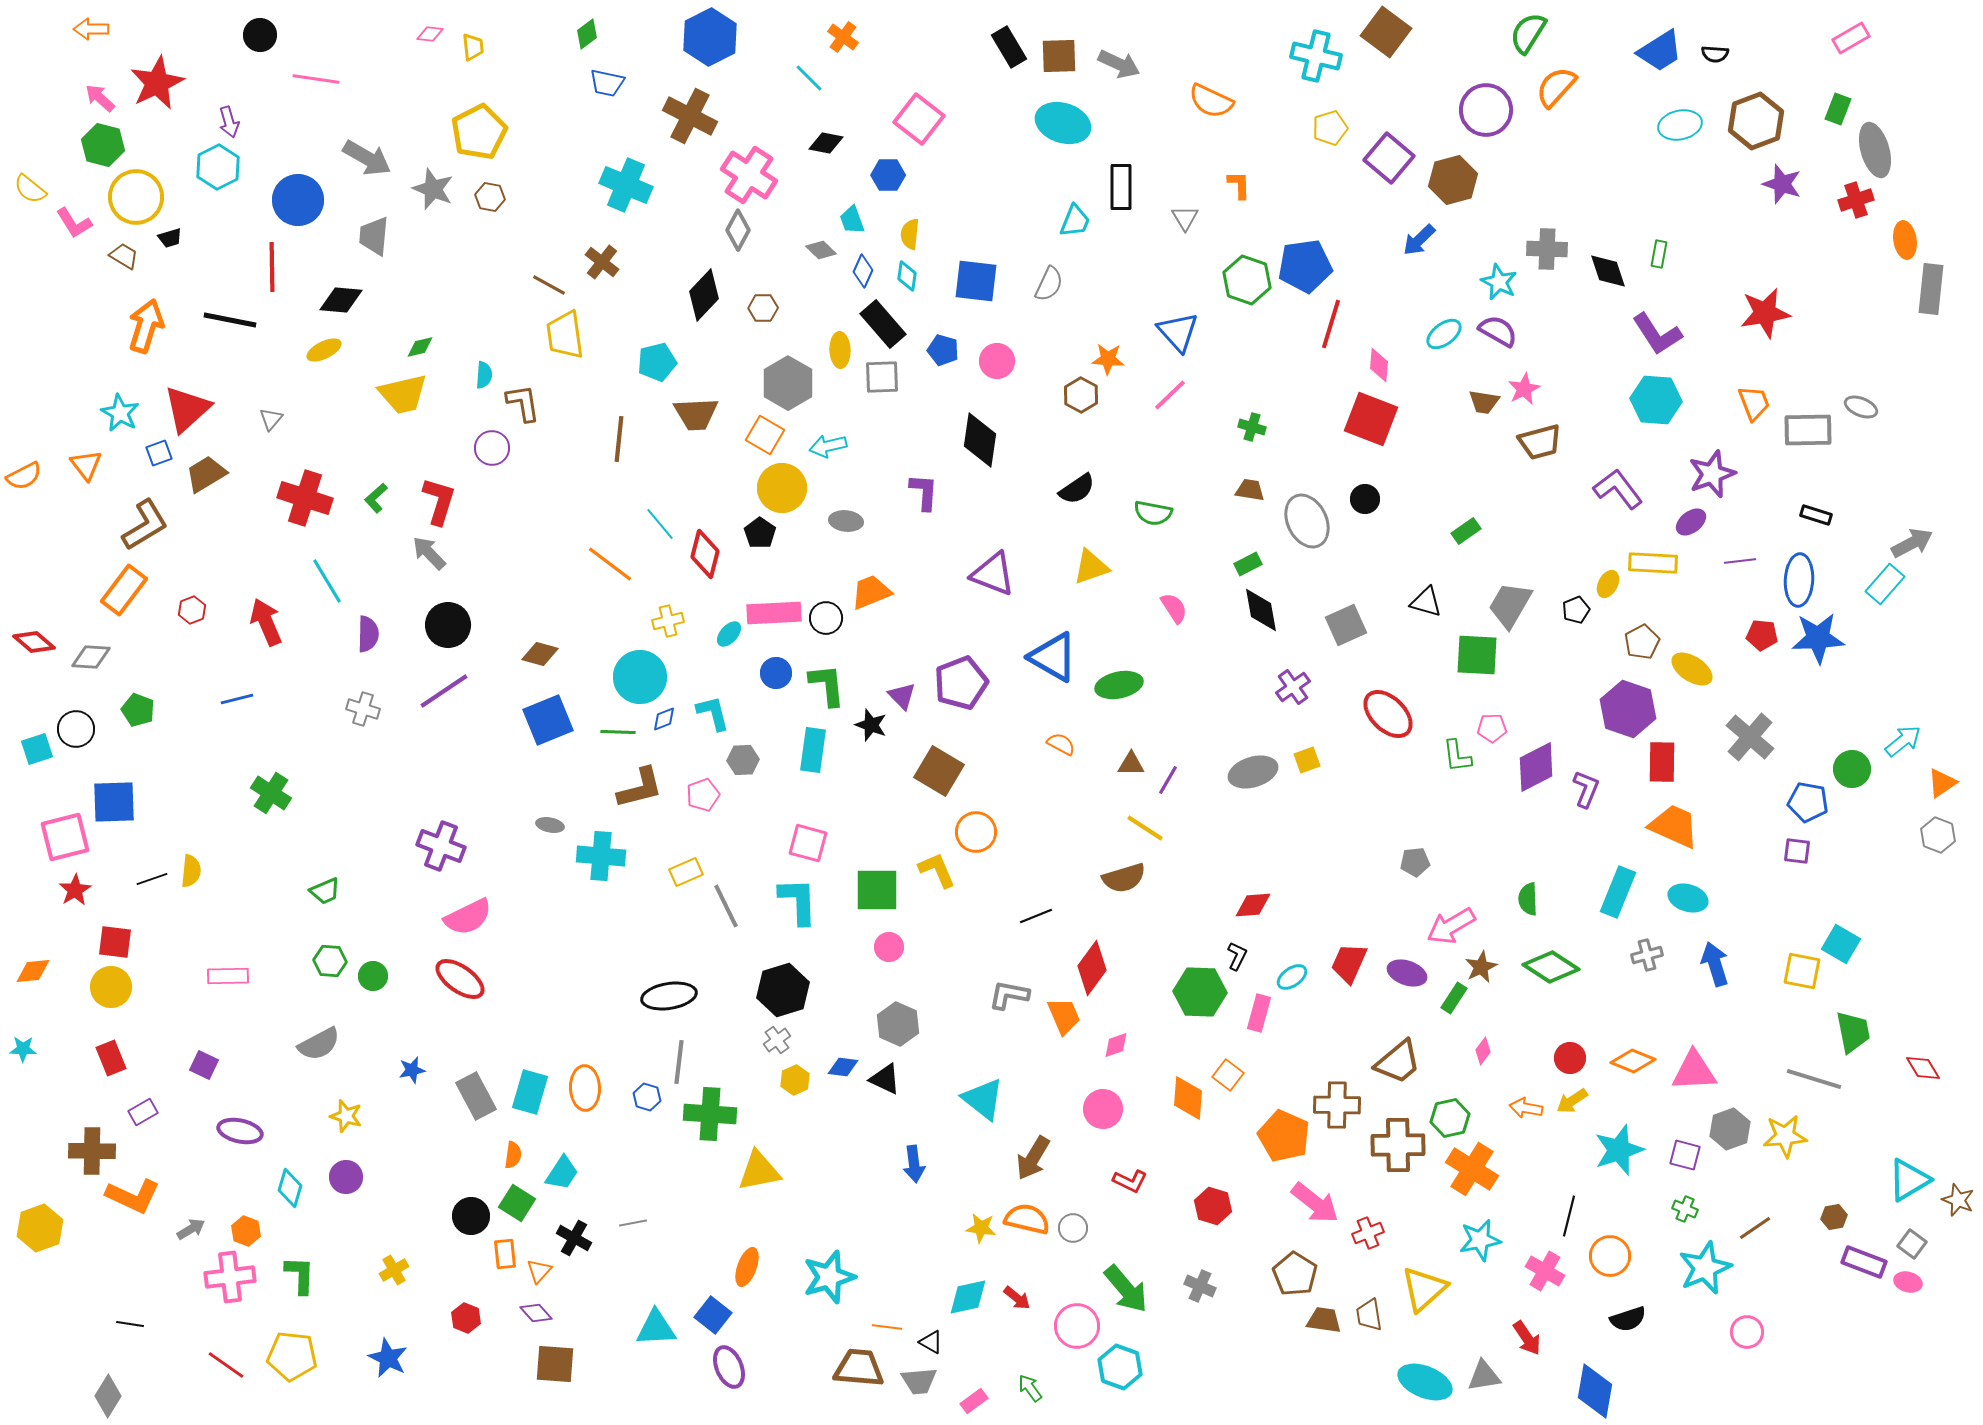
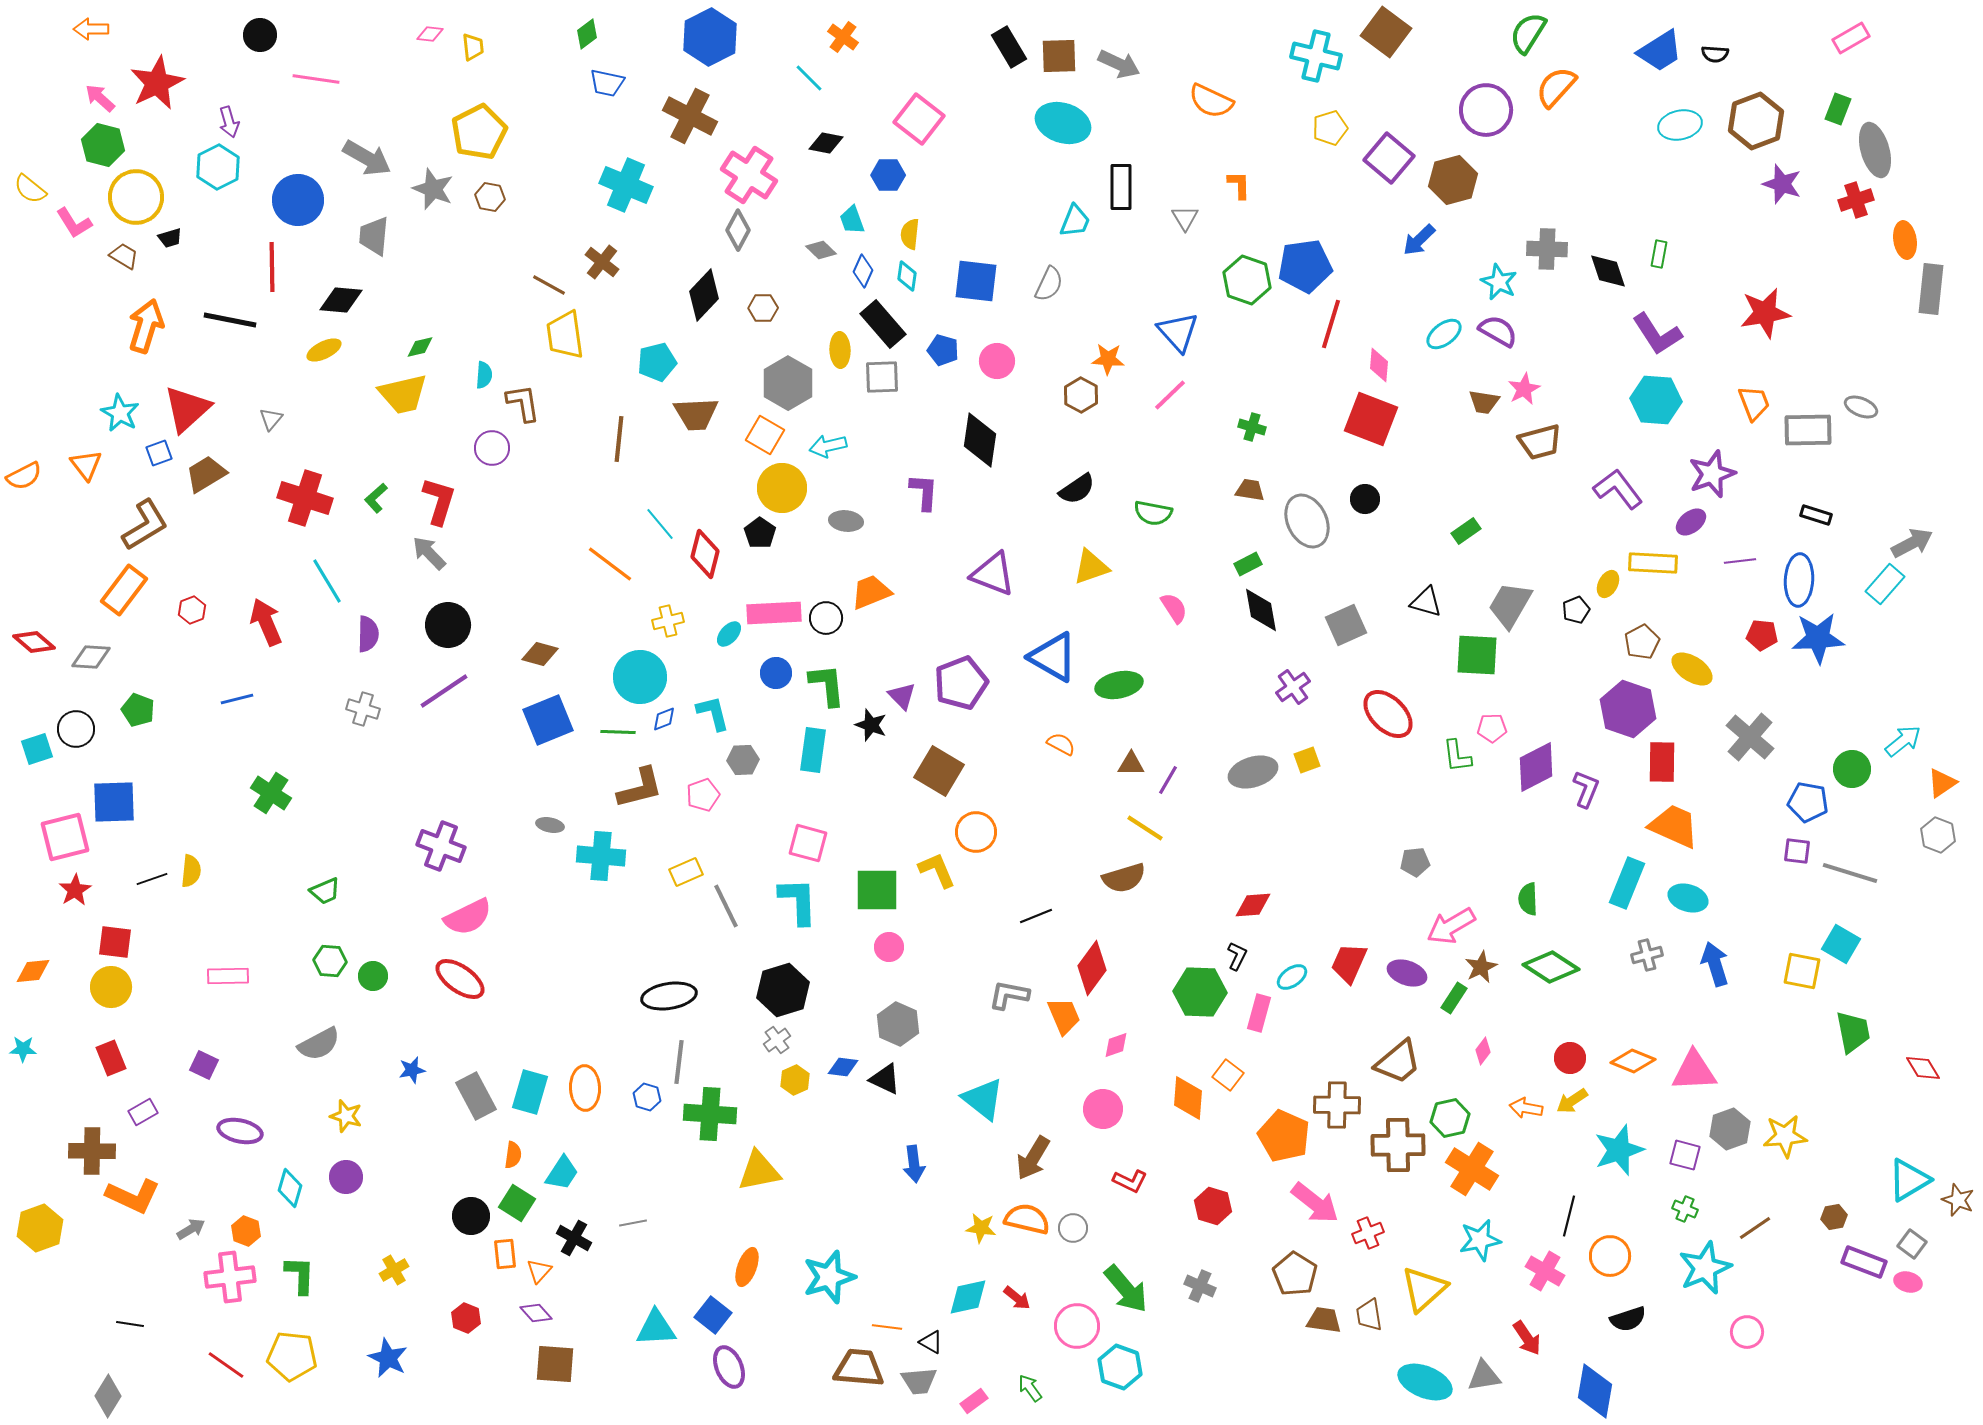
cyan rectangle at (1618, 892): moved 9 px right, 9 px up
gray line at (1814, 1079): moved 36 px right, 206 px up
